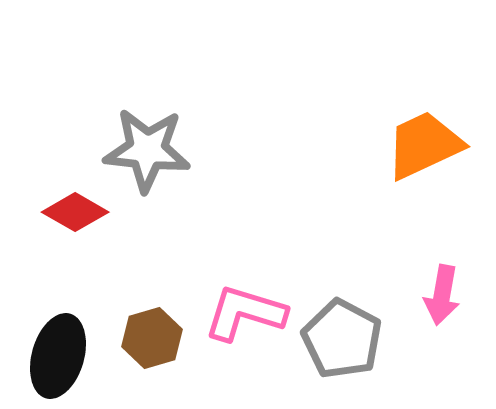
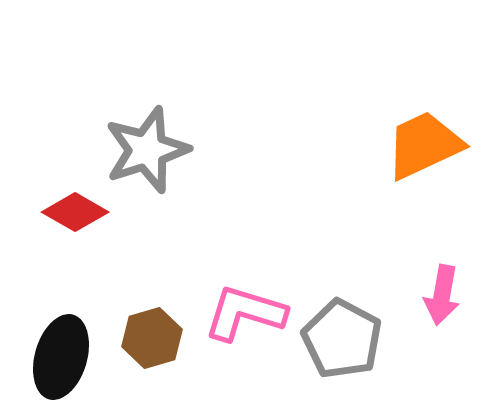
gray star: rotated 24 degrees counterclockwise
black ellipse: moved 3 px right, 1 px down
